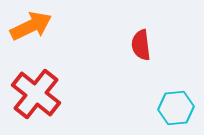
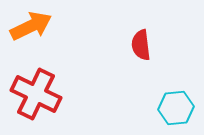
red cross: rotated 12 degrees counterclockwise
